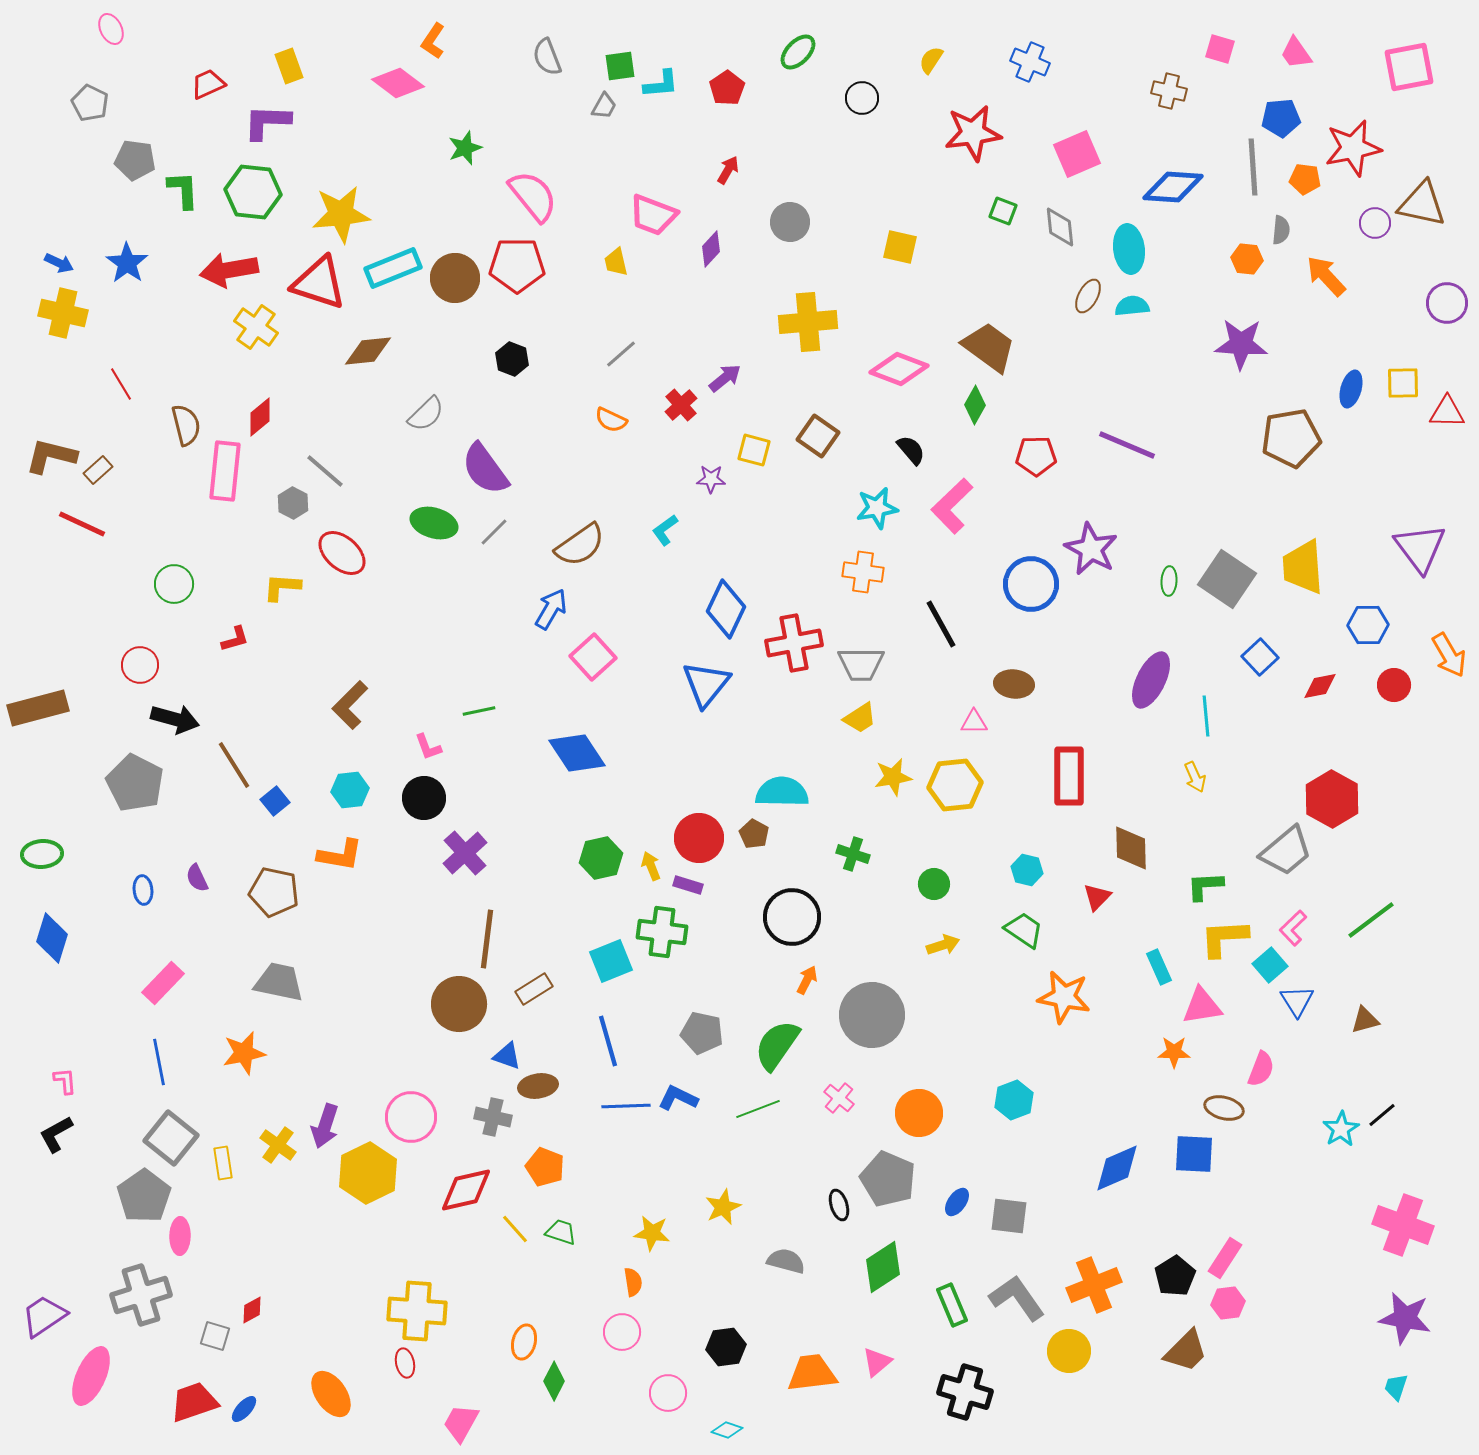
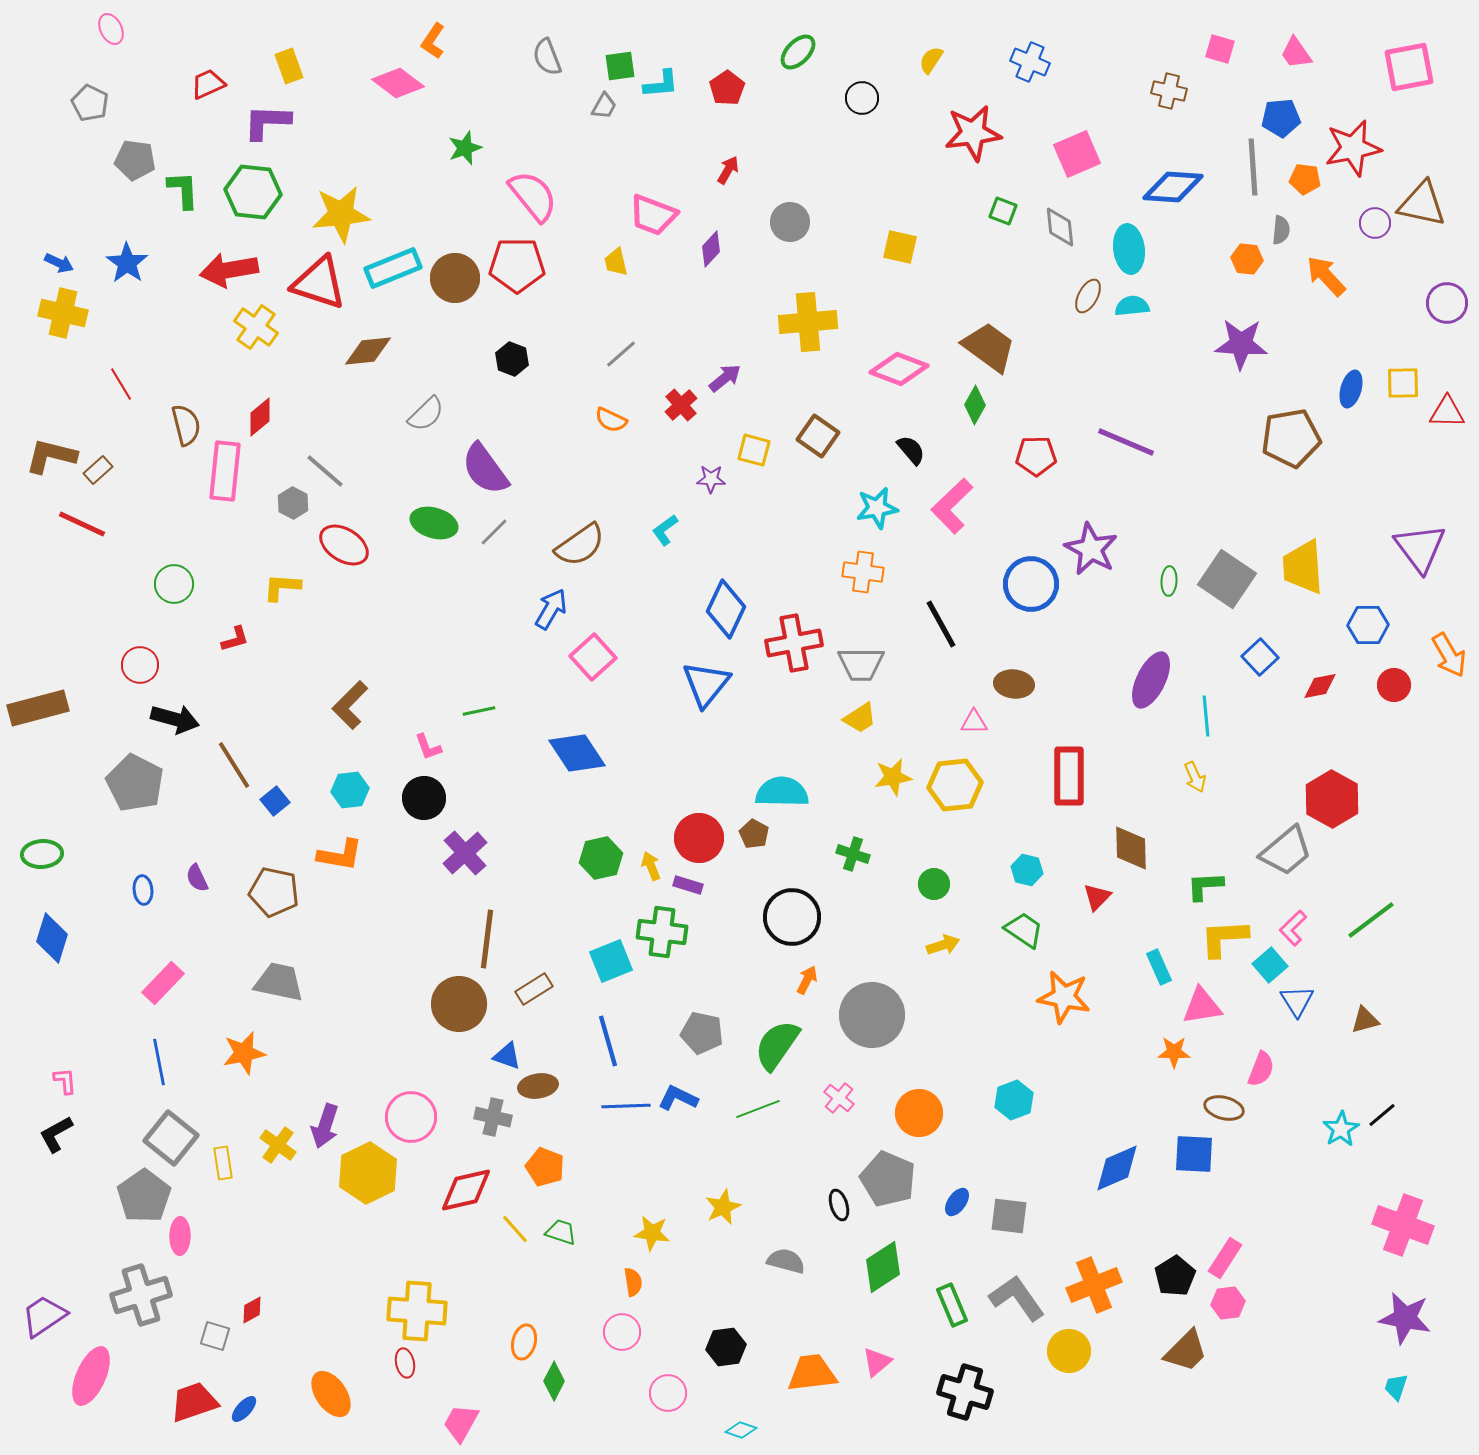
purple line at (1127, 445): moved 1 px left, 3 px up
red ellipse at (342, 553): moved 2 px right, 8 px up; rotated 9 degrees counterclockwise
cyan diamond at (727, 1430): moved 14 px right
